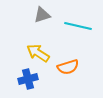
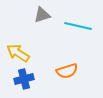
yellow arrow: moved 20 px left
orange semicircle: moved 1 px left, 4 px down
blue cross: moved 4 px left
